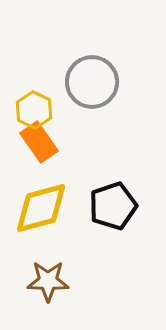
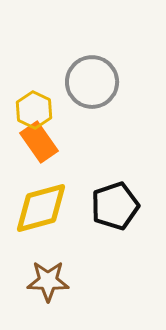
black pentagon: moved 2 px right
